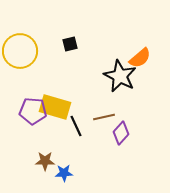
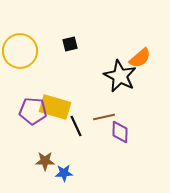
purple diamond: moved 1 px left, 1 px up; rotated 40 degrees counterclockwise
